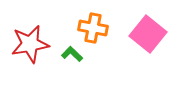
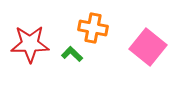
pink square: moved 13 px down
red star: rotated 9 degrees clockwise
